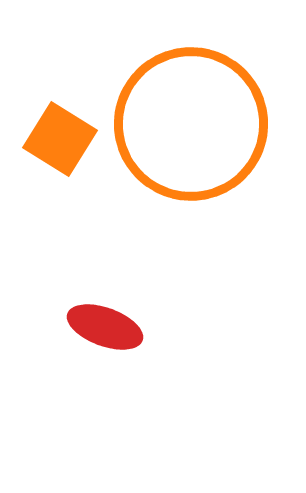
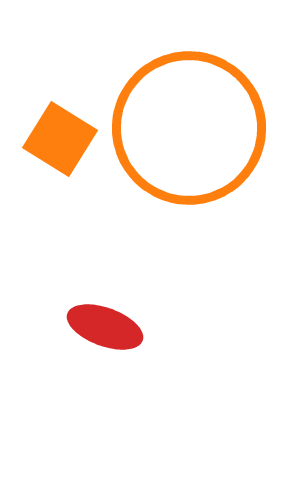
orange circle: moved 2 px left, 4 px down
